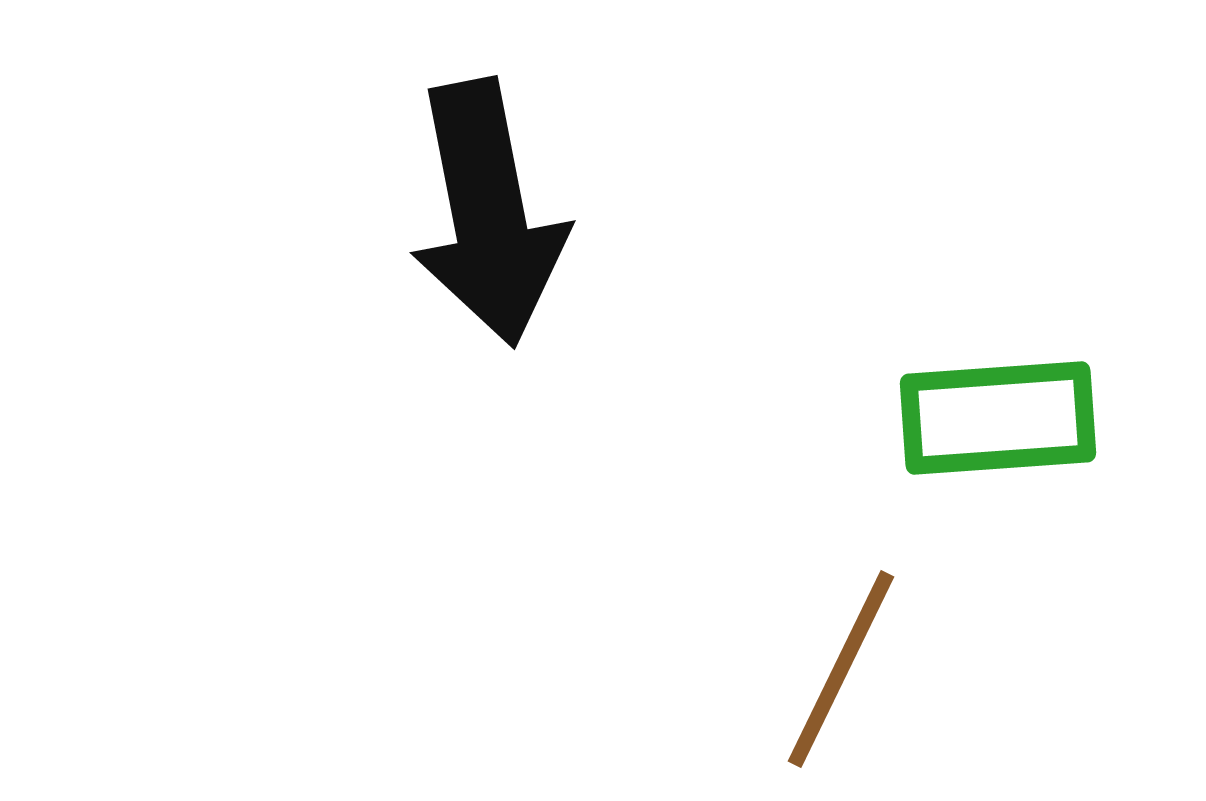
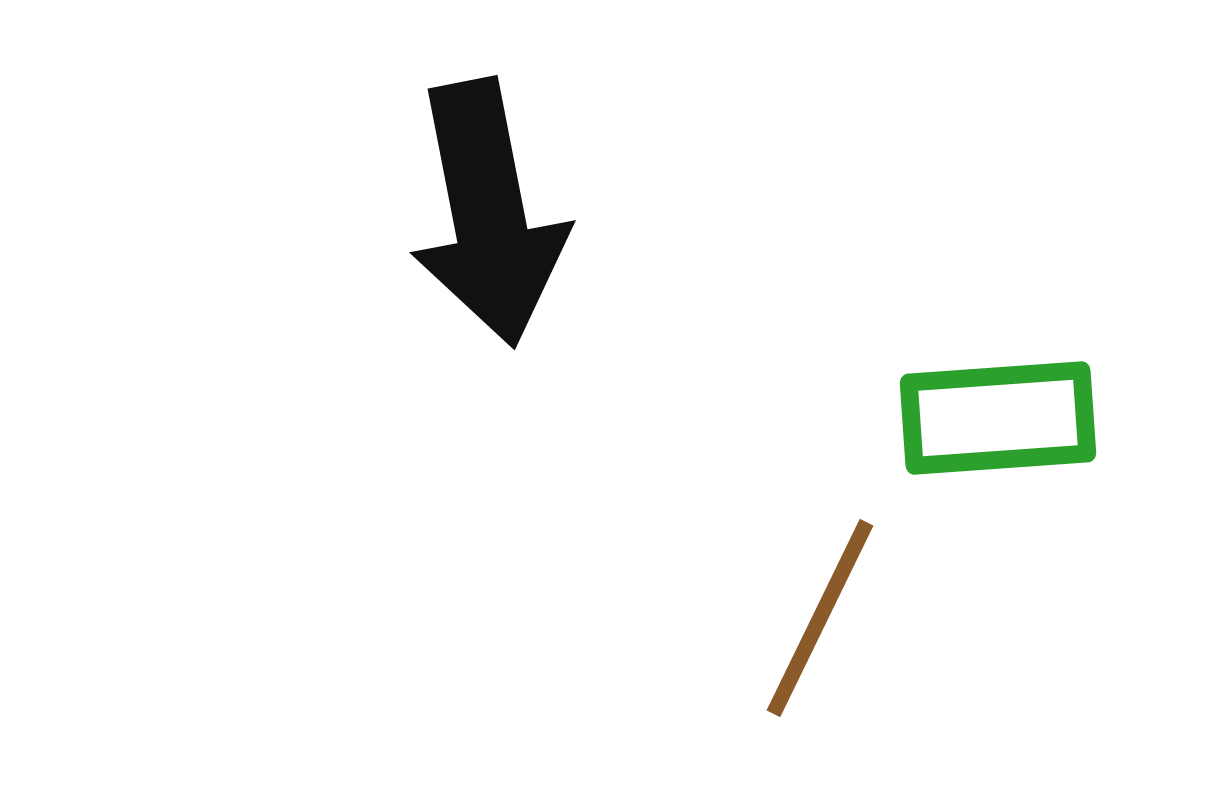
brown line: moved 21 px left, 51 px up
